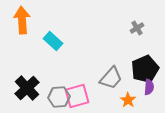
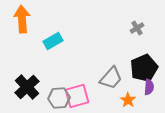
orange arrow: moved 1 px up
cyan rectangle: rotated 72 degrees counterclockwise
black pentagon: moved 1 px left, 1 px up
black cross: moved 1 px up
gray hexagon: moved 1 px down
